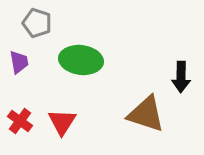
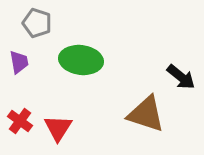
black arrow: rotated 52 degrees counterclockwise
red triangle: moved 4 px left, 6 px down
